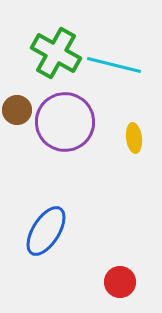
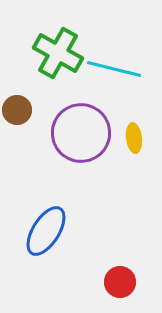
green cross: moved 2 px right
cyan line: moved 4 px down
purple circle: moved 16 px right, 11 px down
